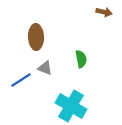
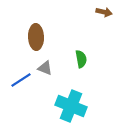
cyan cross: rotated 8 degrees counterclockwise
